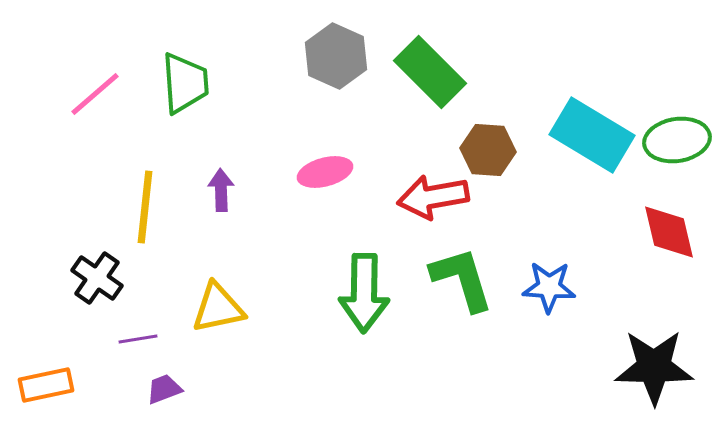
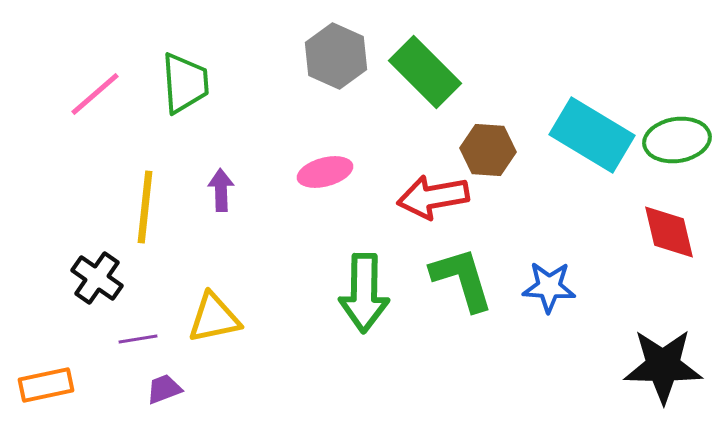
green rectangle: moved 5 px left
yellow triangle: moved 4 px left, 10 px down
black star: moved 9 px right, 1 px up
